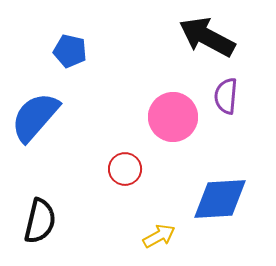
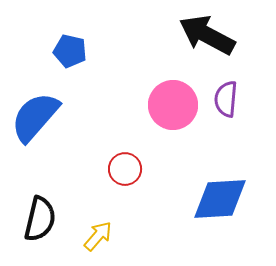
black arrow: moved 2 px up
purple semicircle: moved 3 px down
pink circle: moved 12 px up
black semicircle: moved 2 px up
yellow arrow: moved 61 px left; rotated 20 degrees counterclockwise
